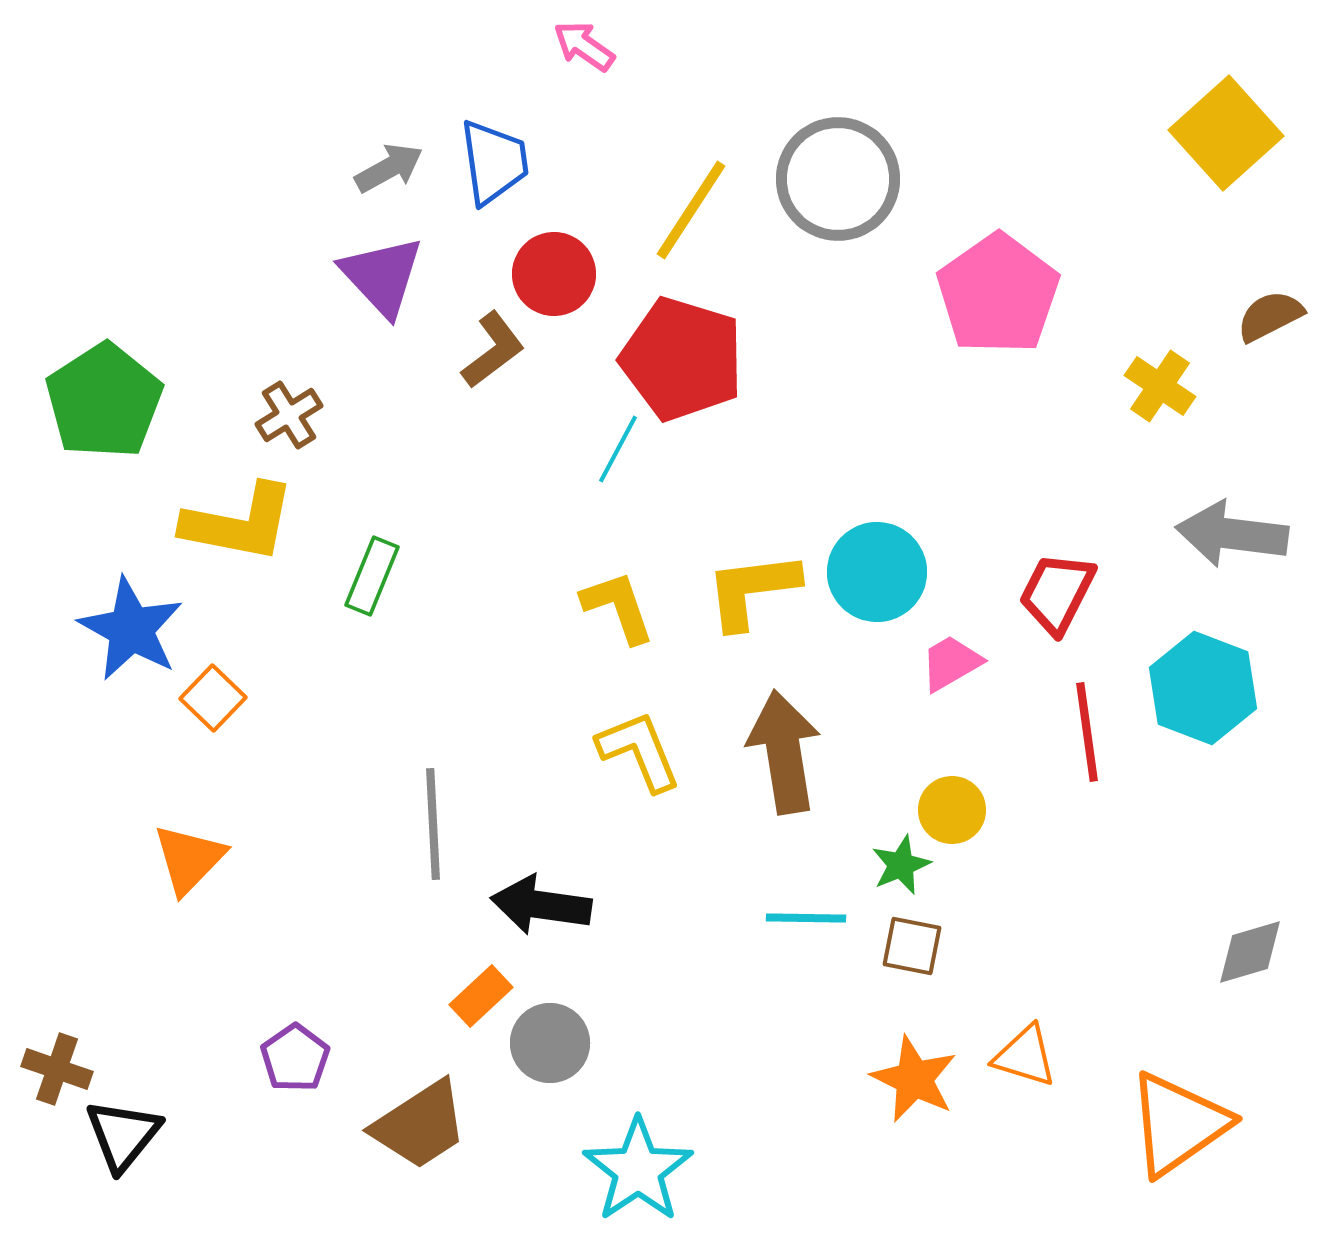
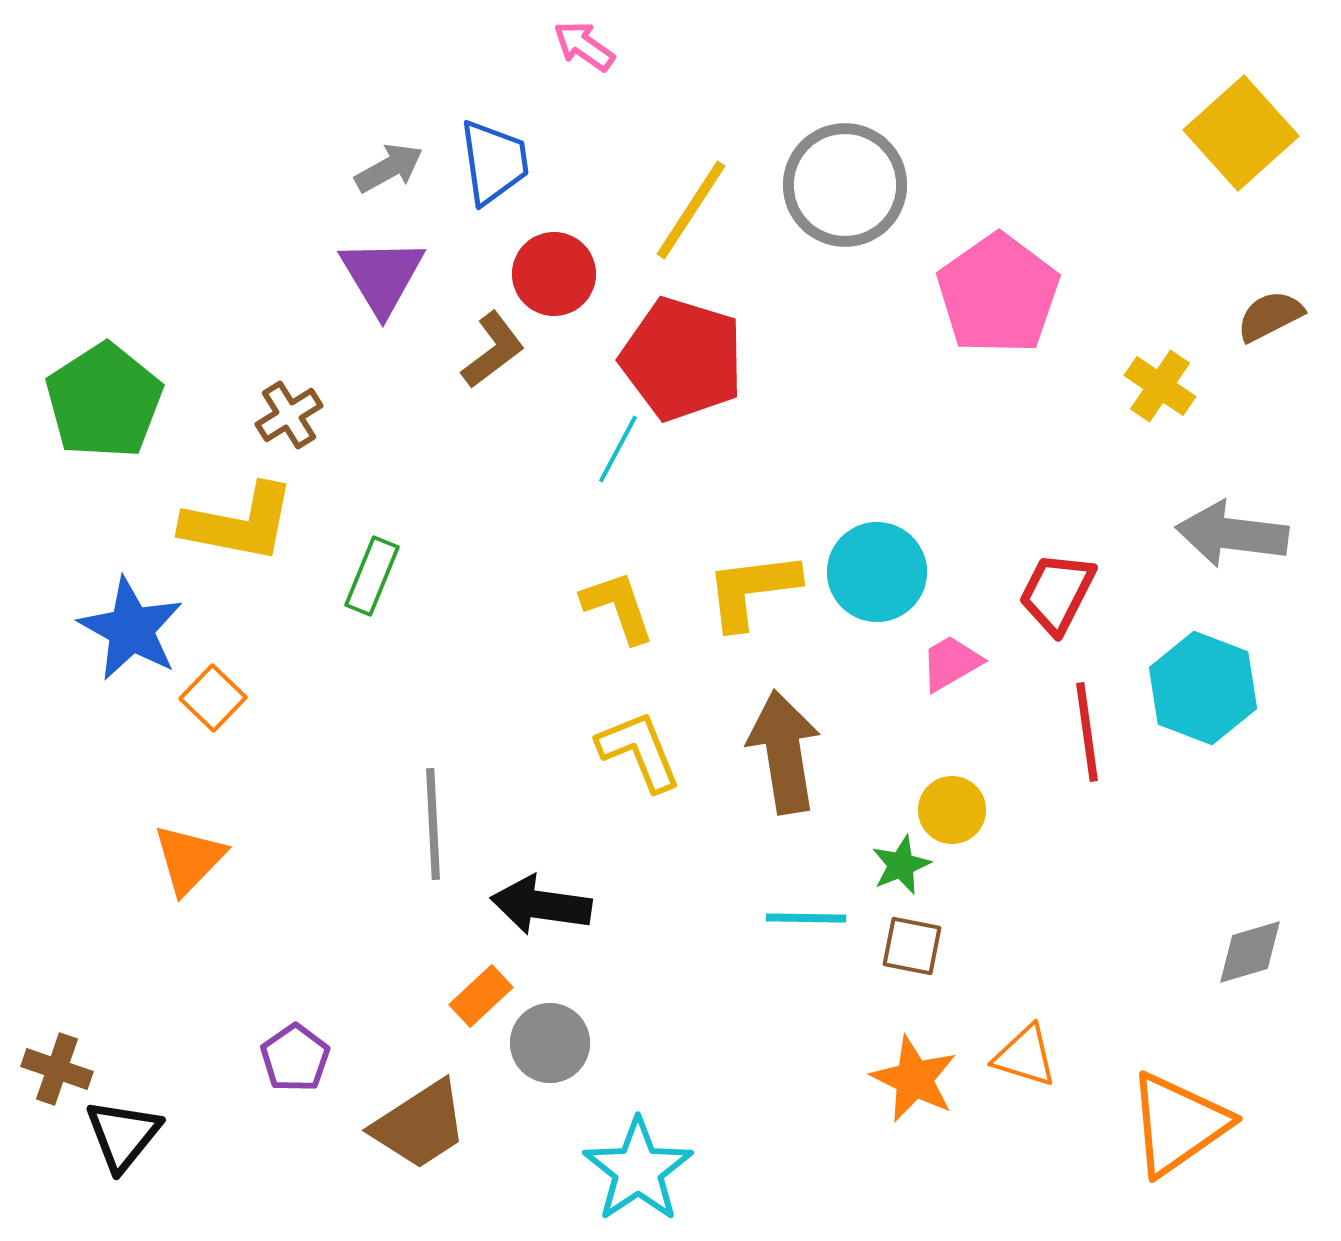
yellow square at (1226, 133): moved 15 px right
gray circle at (838, 179): moved 7 px right, 6 px down
purple triangle at (382, 276): rotated 12 degrees clockwise
